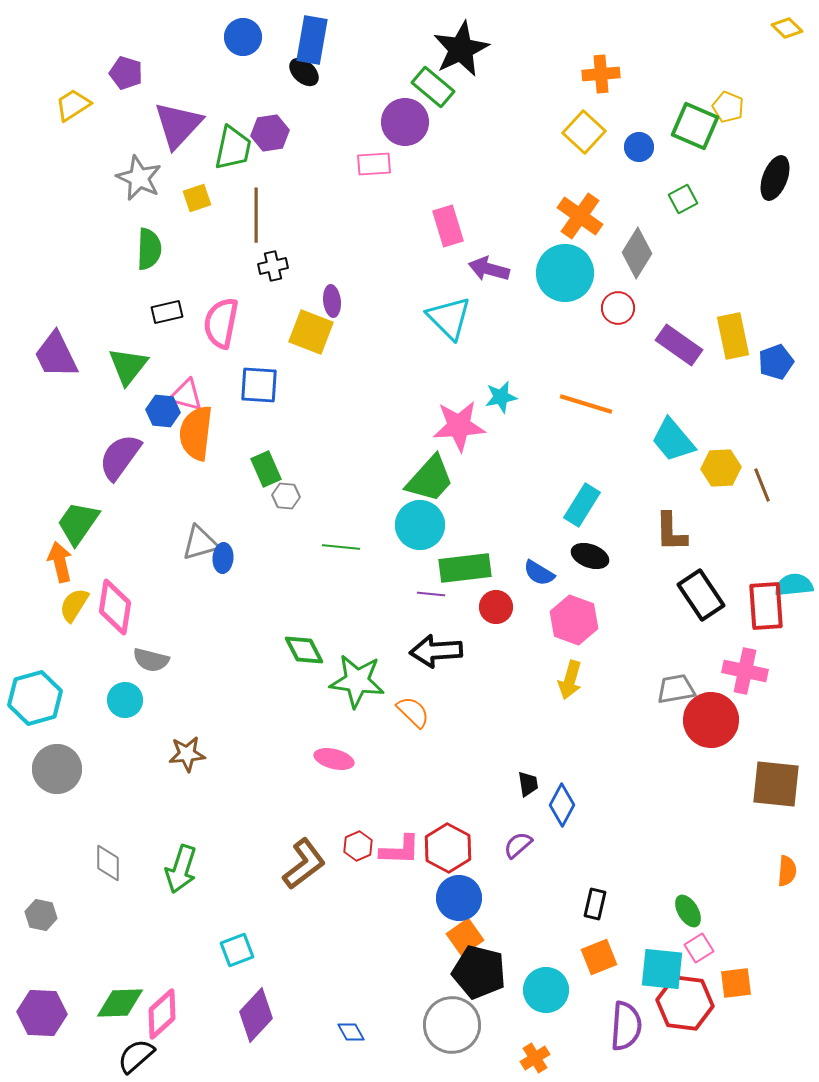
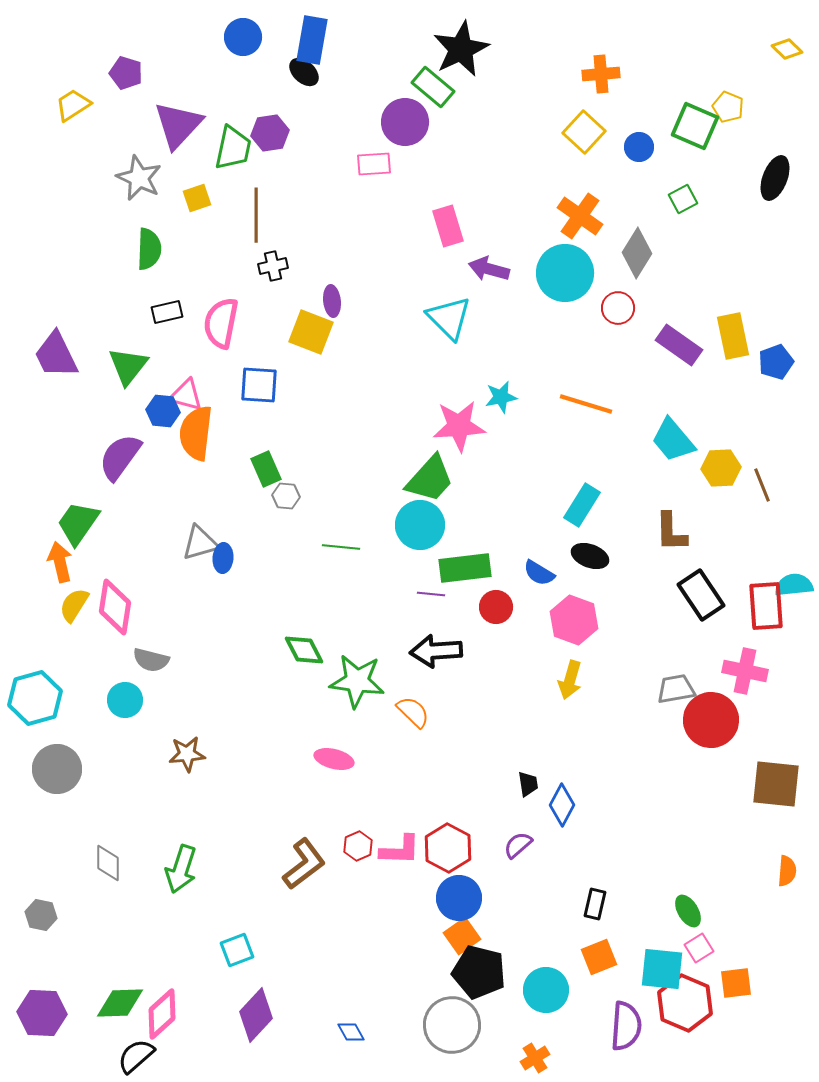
yellow diamond at (787, 28): moved 21 px down
orange square at (465, 937): moved 3 px left, 1 px up
red hexagon at (685, 1003): rotated 16 degrees clockwise
